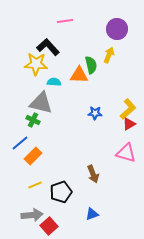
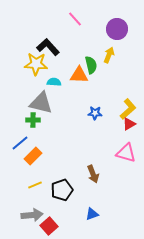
pink line: moved 10 px right, 2 px up; rotated 56 degrees clockwise
green cross: rotated 24 degrees counterclockwise
black pentagon: moved 1 px right, 2 px up
